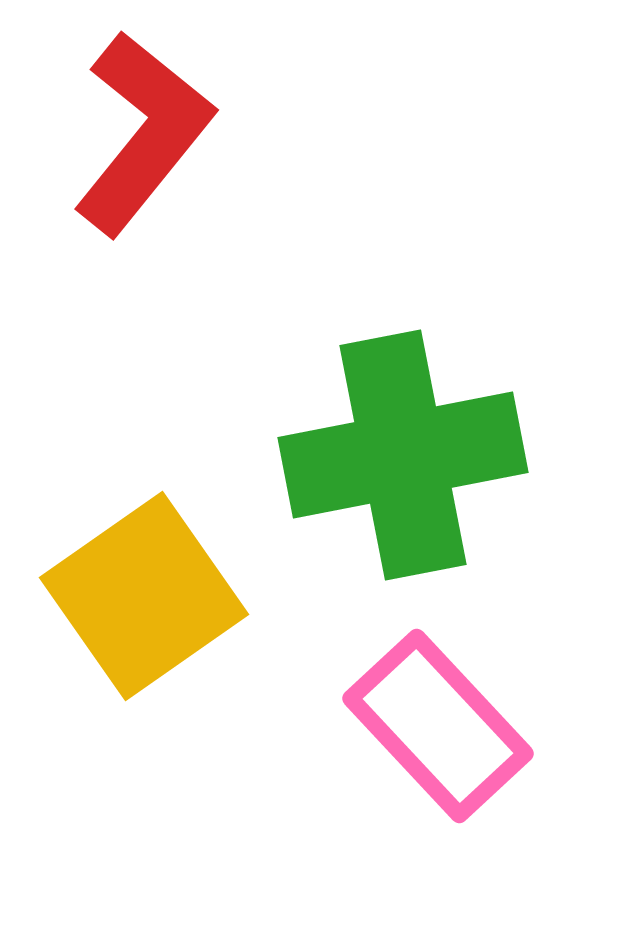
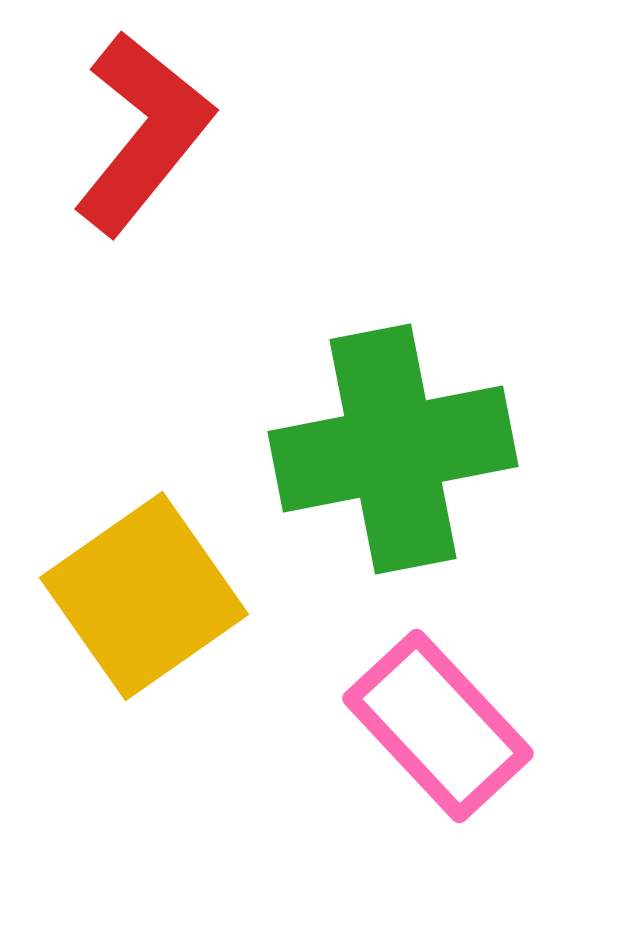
green cross: moved 10 px left, 6 px up
